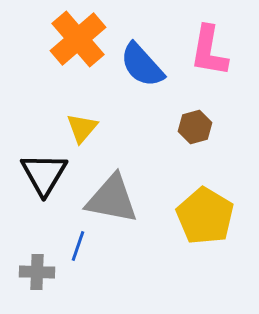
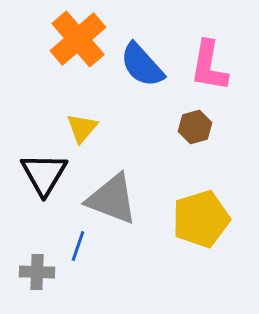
pink L-shape: moved 15 px down
gray triangle: rotated 10 degrees clockwise
yellow pentagon: moved 4 px left, 3 px down; rotated 24 degrees clockwise
